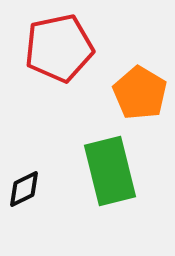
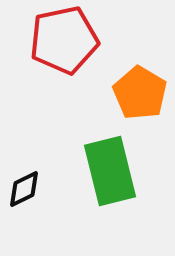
red pentagon: moved 5 px right, 8 px up
